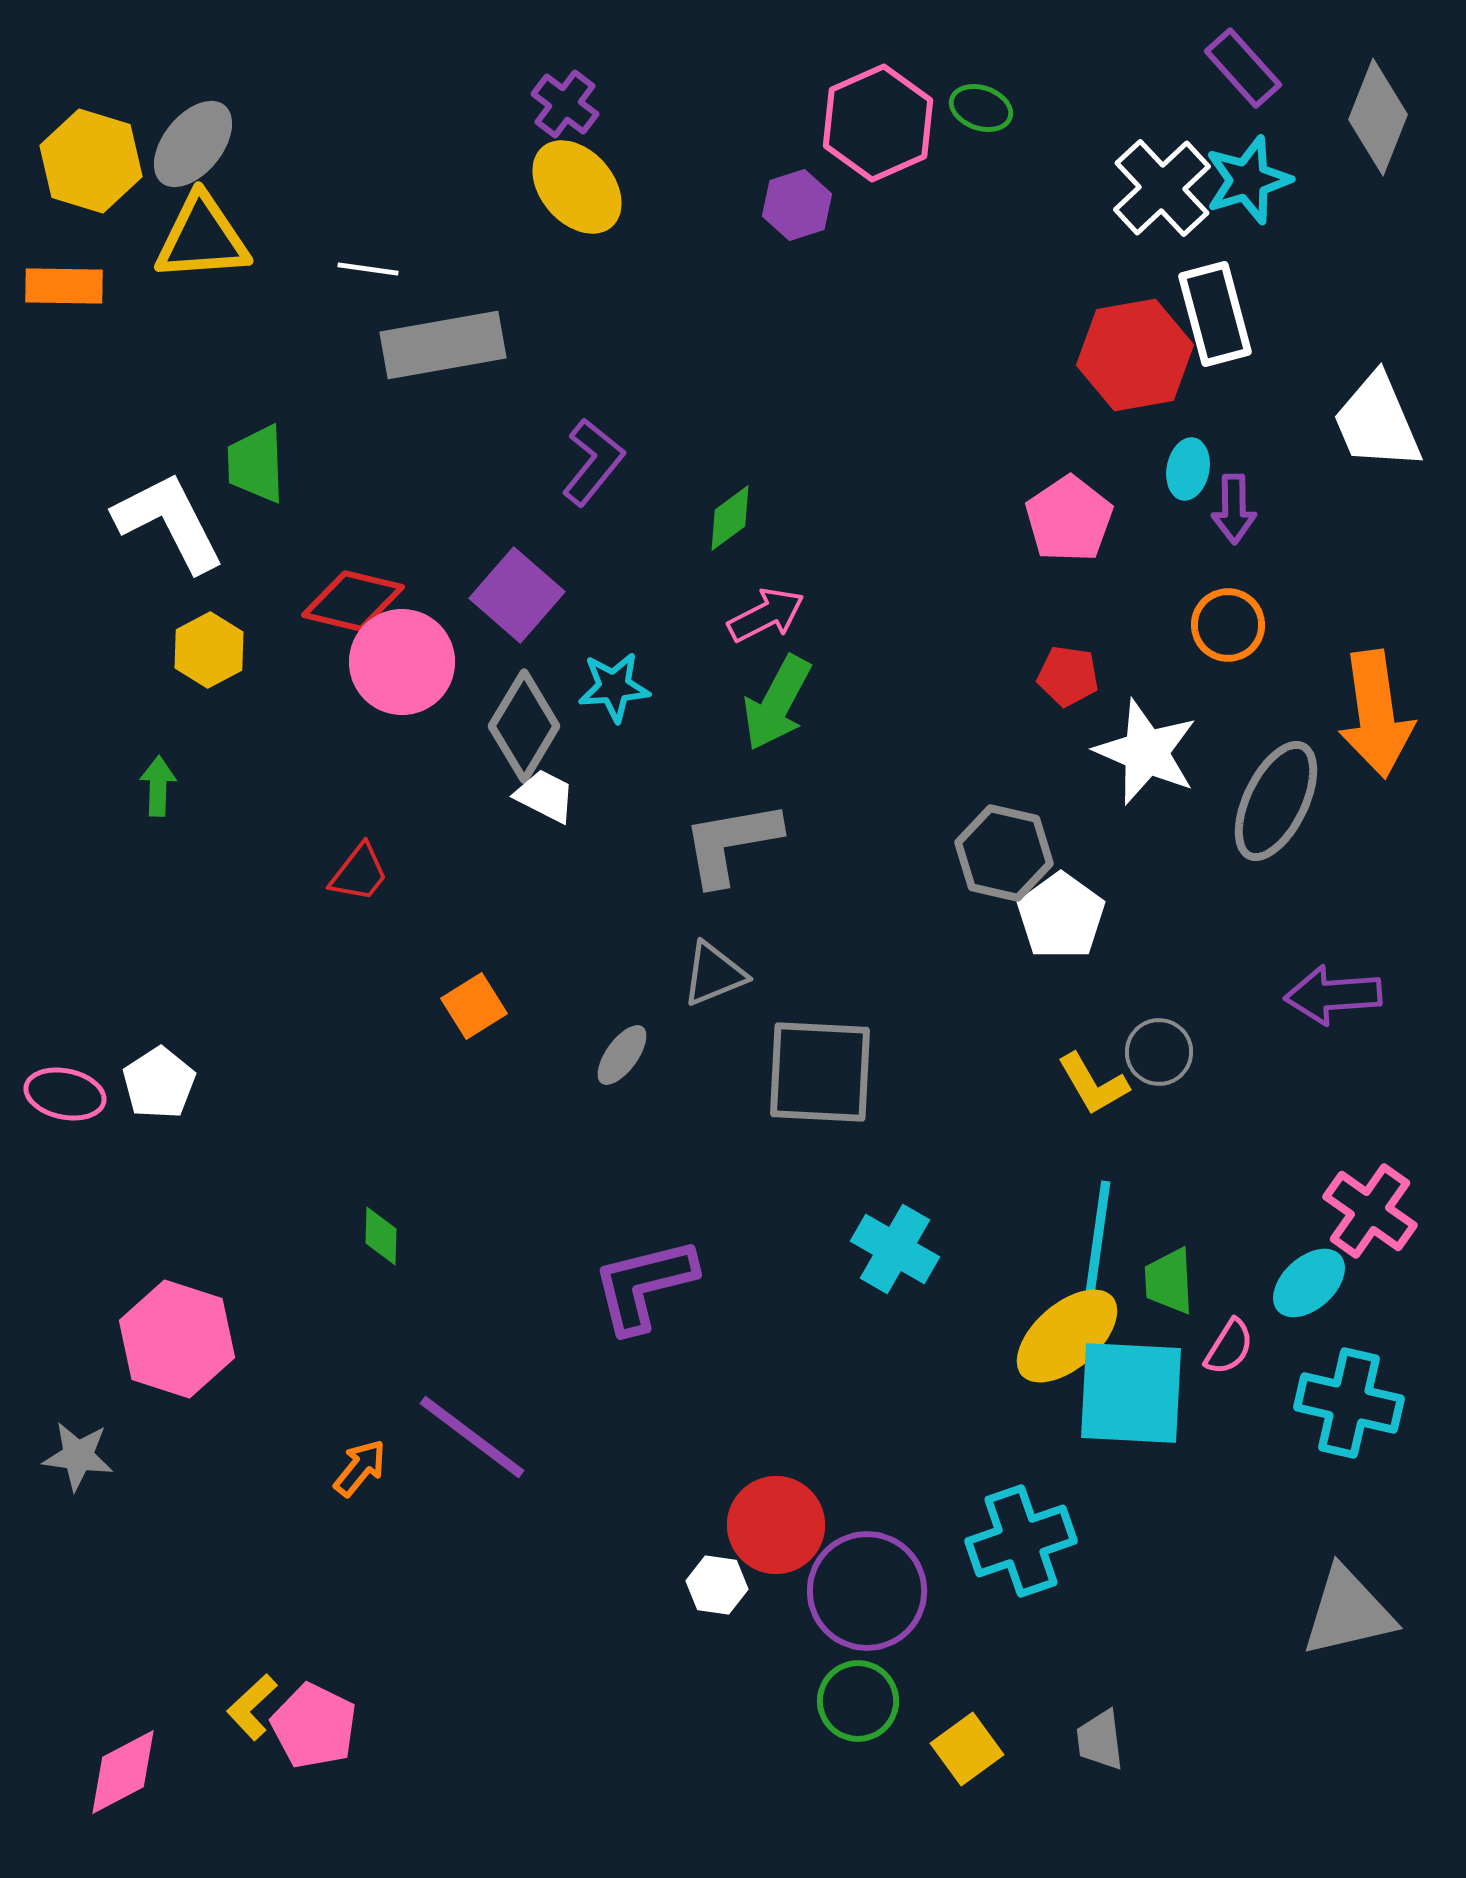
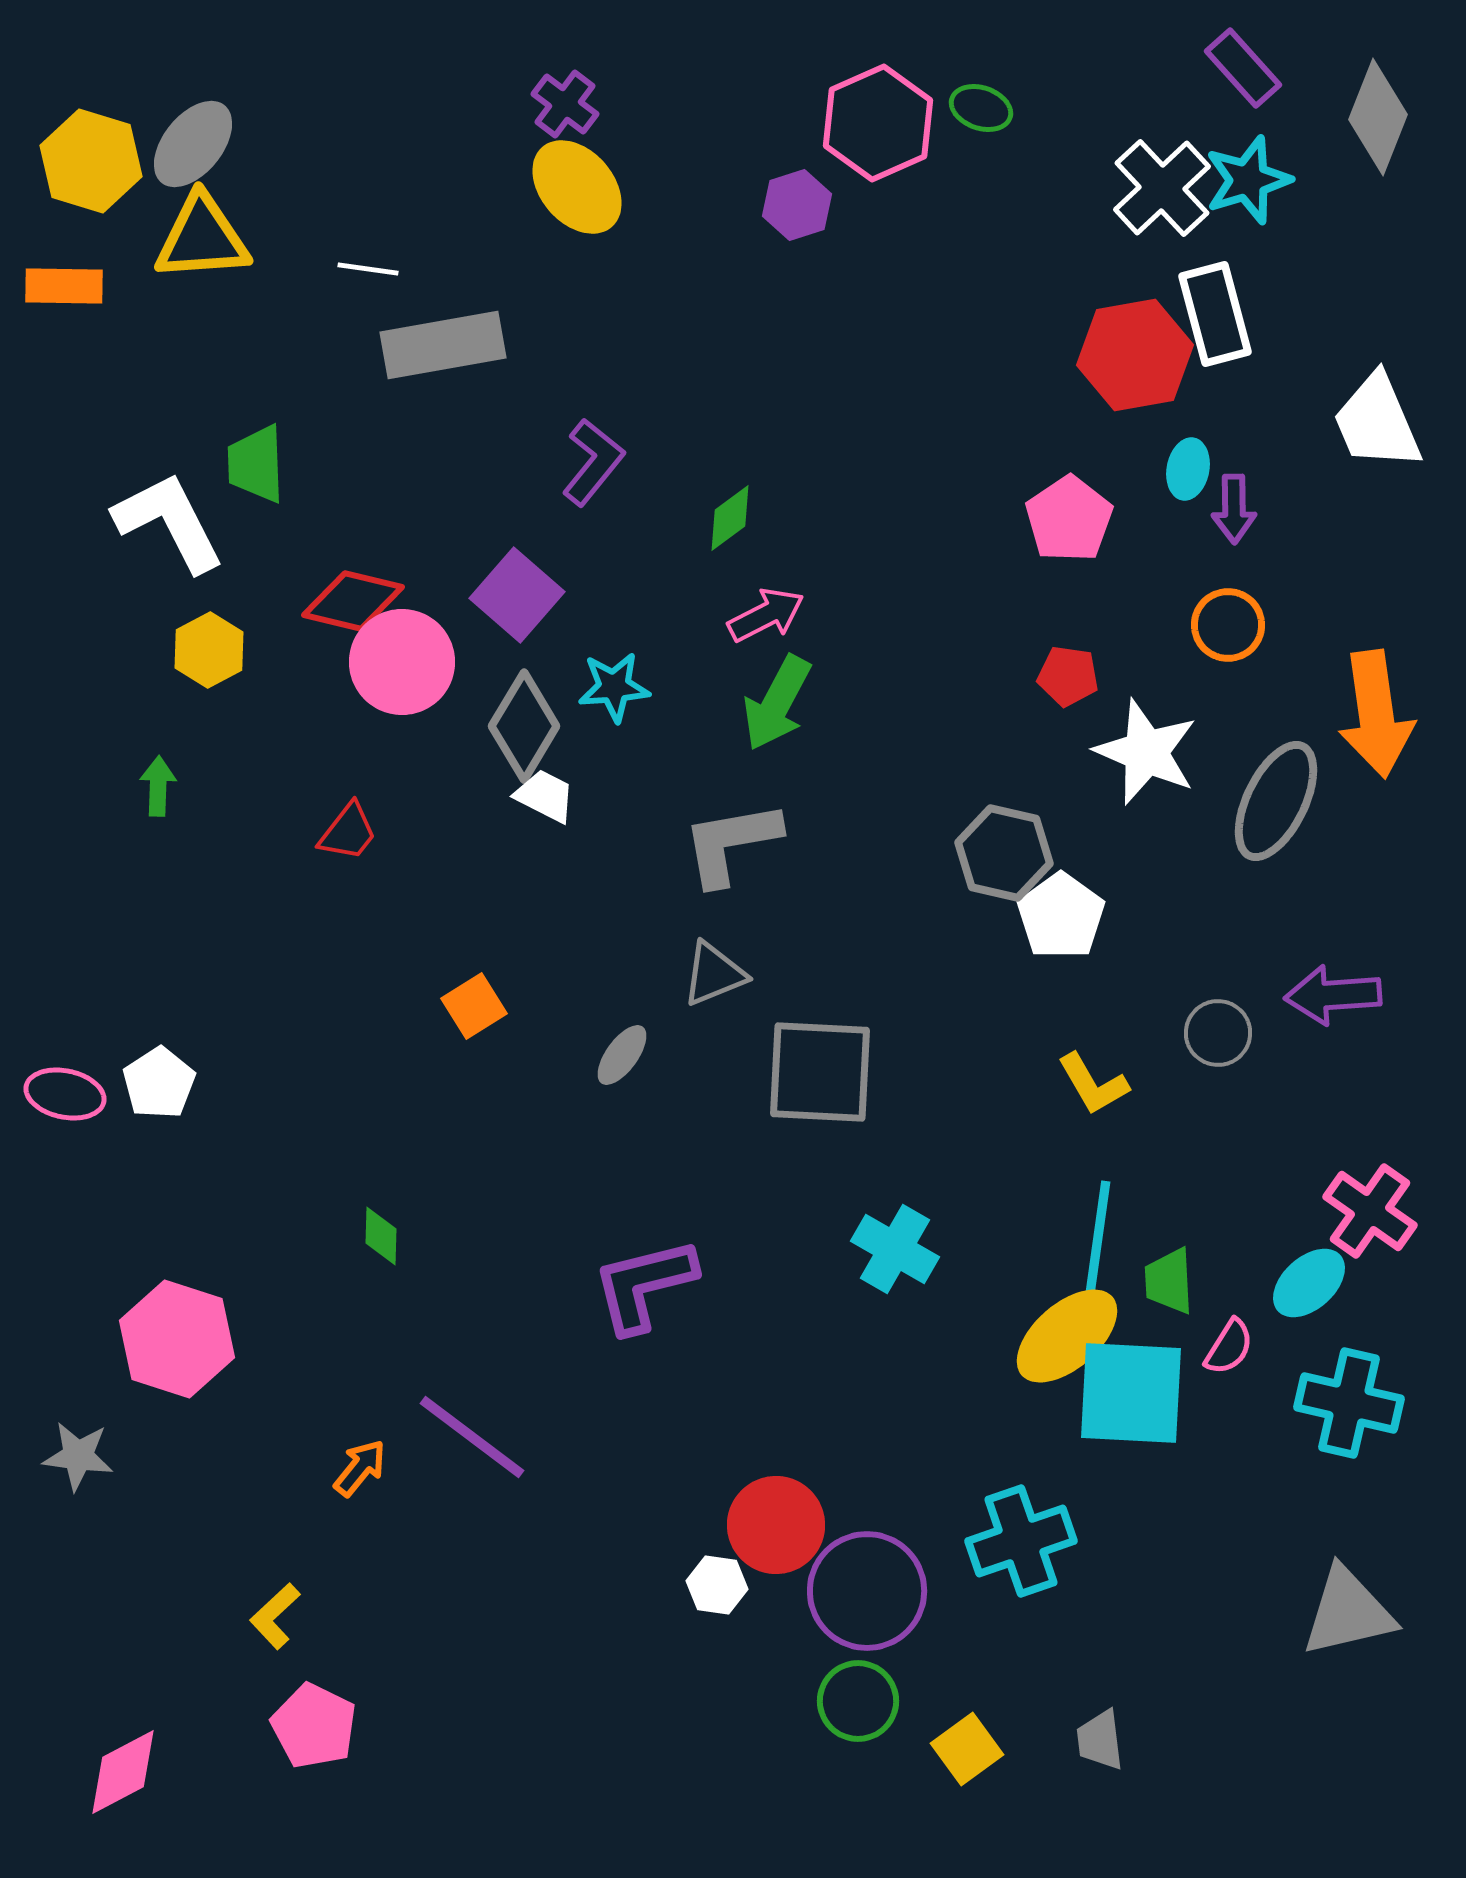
red trapezoid at (359, 873): moved 11 px left, 41 px up
gray circle at (1159, 1052): moved 59 px right, 19 px up
yellow L-shape at (252, 1707): moved 23 px right, 91 px up
